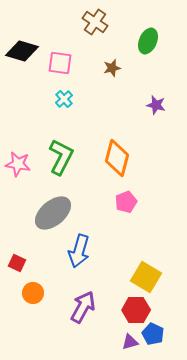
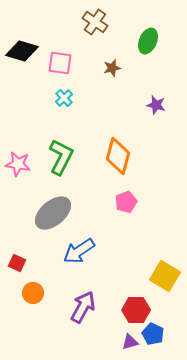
cyan cross: moved 1 px up
orange diamond: moved 1 px right, 2 px up
blue arrow: rotated 40 degrees clockwise
yellow square: moved 19 px right, 1 px up
